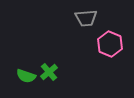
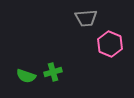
green cross: moved 4 px right; rotated 24 degrees clockwise
